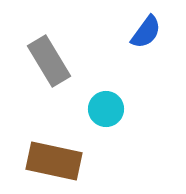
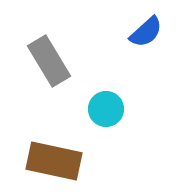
blue semicircle: rotated 12 degrees clockwise
